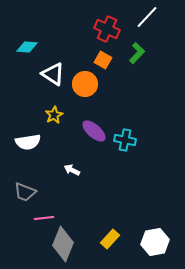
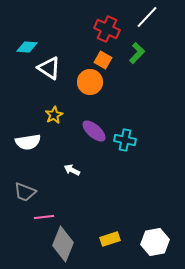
white triangle: moved 4 px left, 6 px up
orange circle: moved 5 px right, 2 px up
pink line: moved 1 px up
yellow rectangle: rotated 30 degrees clockwise
